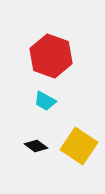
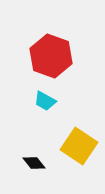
black diamond: moved 2 px left, 17 px down; rotated 15 degrees clockwise
